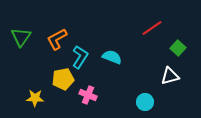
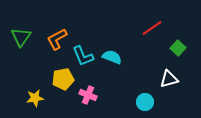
cyan L-shape: moved 3 px right, 1 px up; rotated 125 degrees clockwise
white triangle: moved 1 px left, 3 px down
yellow star: rotated 12 degrees counterclockwise
